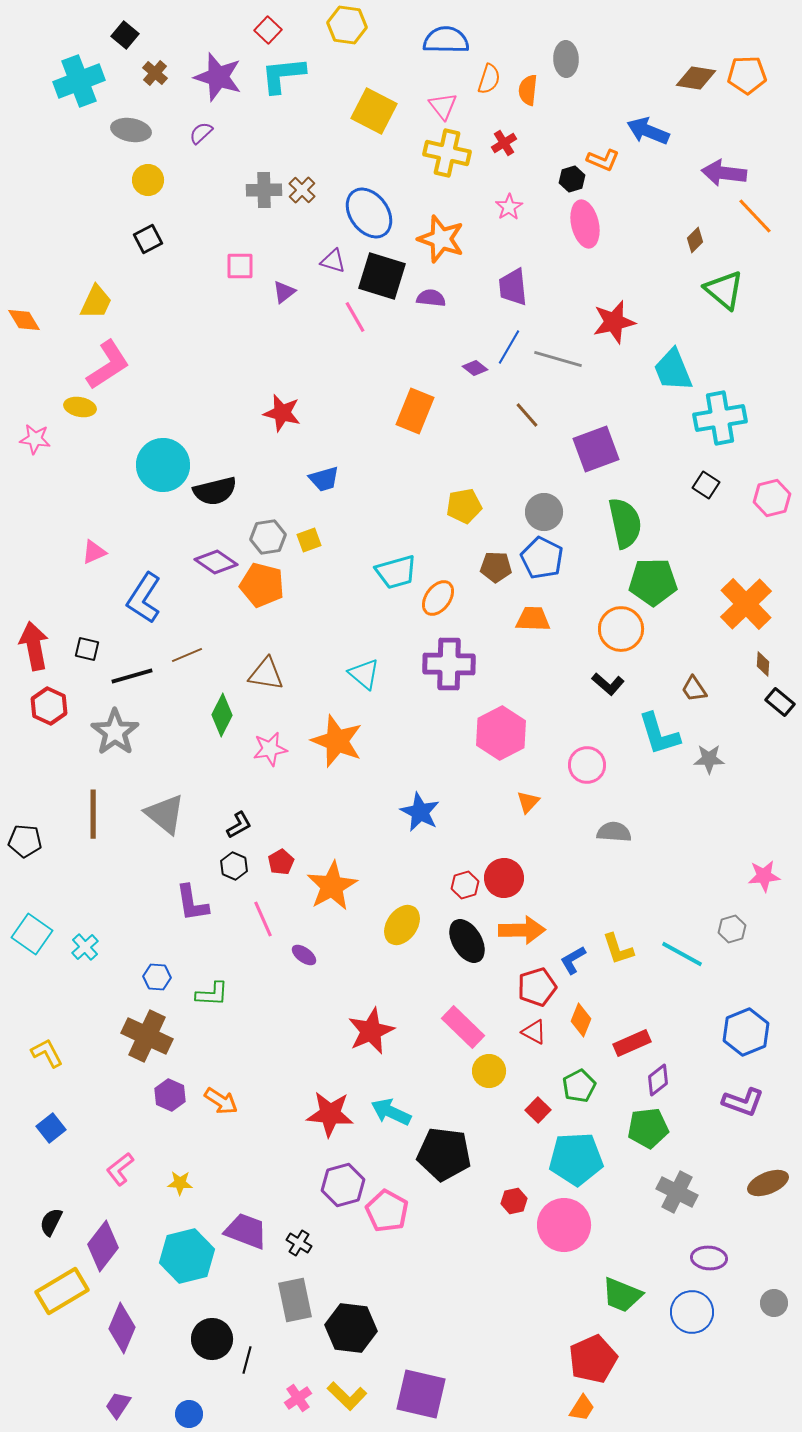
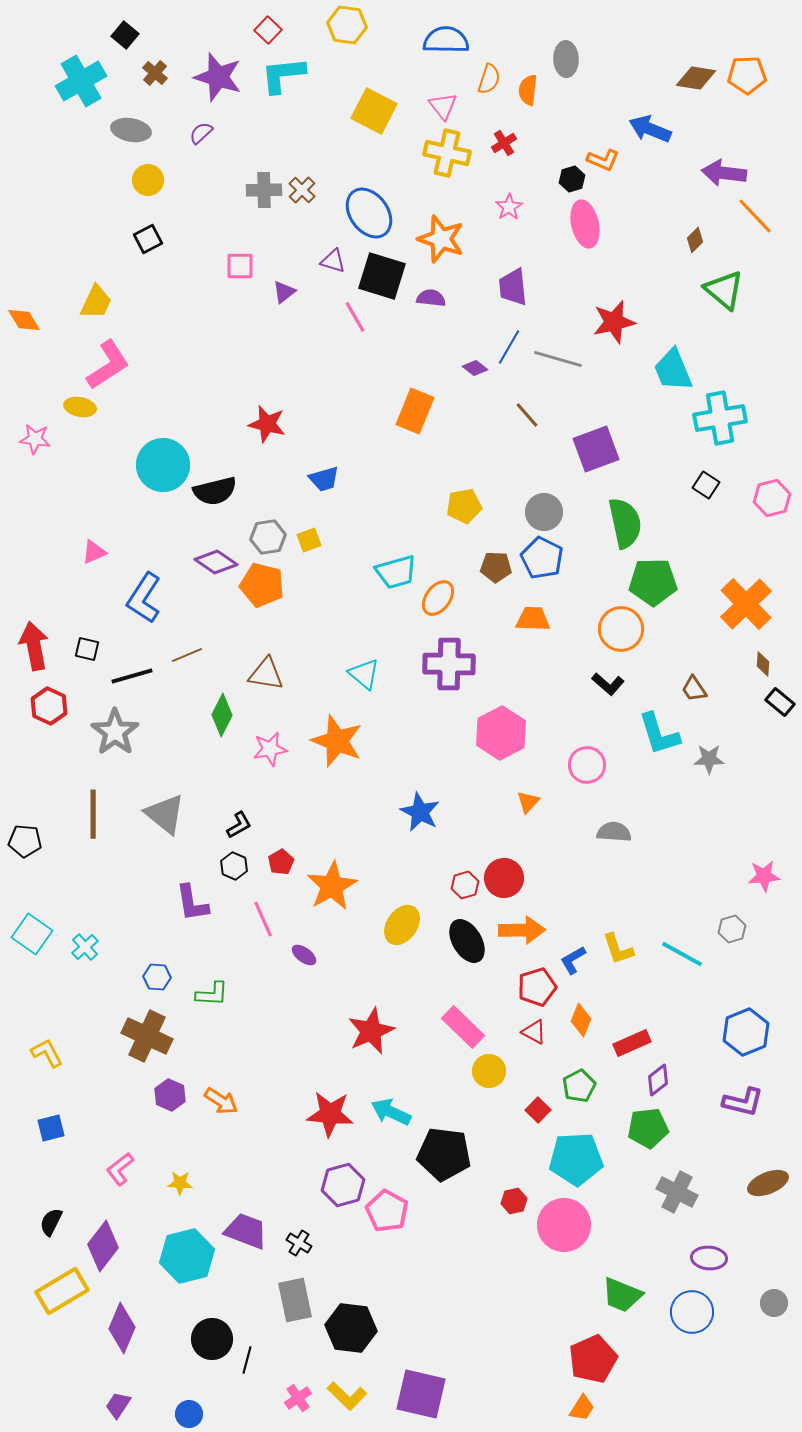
cyan cross at (79, 81): moved 2 px right; rotated 9 degrees counterclockwise
blue arrow at (648, 131): moved 2 px right, 2 px up
red star at (282, 413): moved 15 px left, 11 px down
purple L-shape at (743, 1102): rotated 6 degrees counterclockwise
blue square at (51, 1128): rotated 24 degrees clockwise
